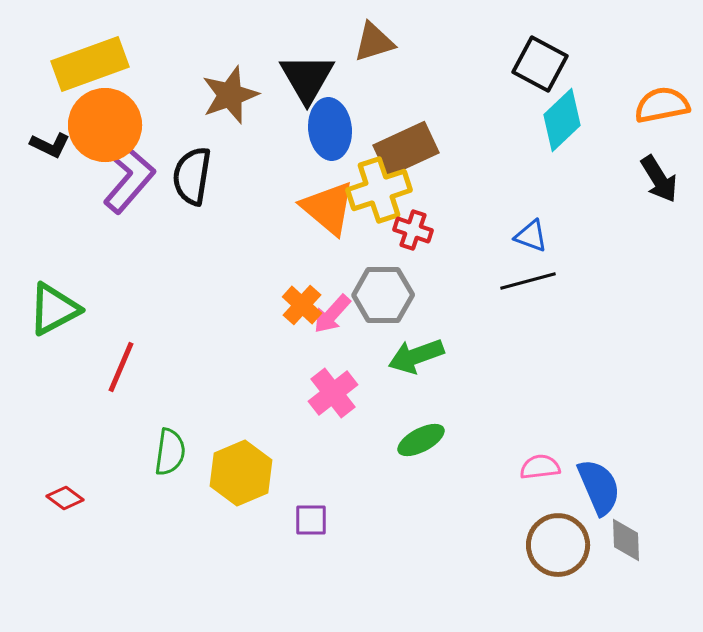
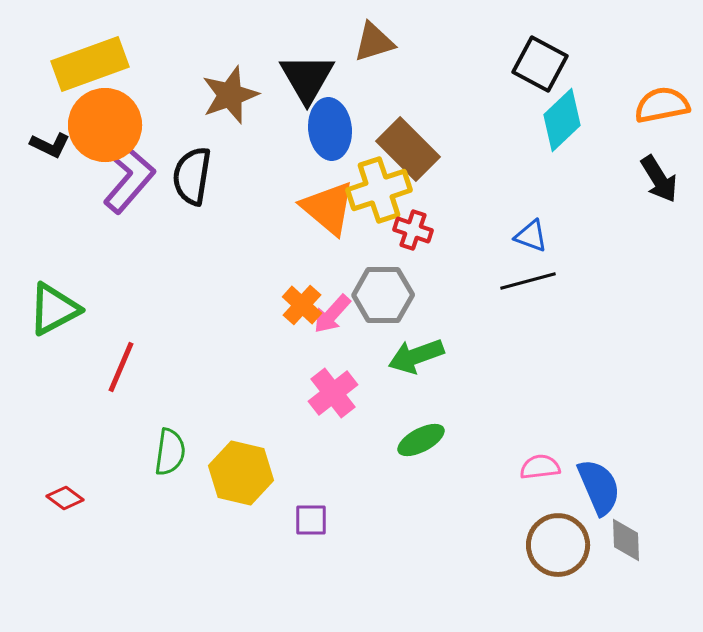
brown rectangle: moved 2 px right; rotated 70 degrees clockwise
yellow hexagon: rotated 24 degrees counterclockwise
